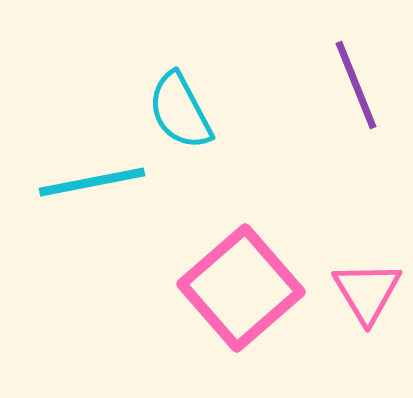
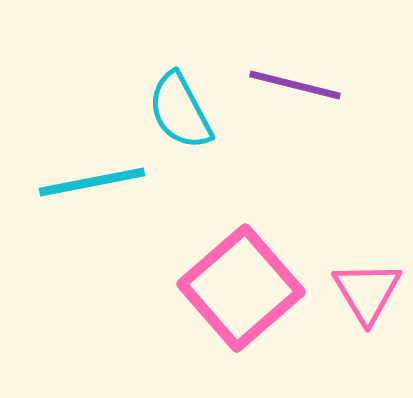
purple line: moved 61 px left; rotated 54 degrees counterclockwise
